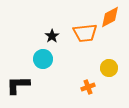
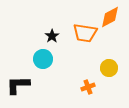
orange trapezoid: rotated 15 degrees clockwise
